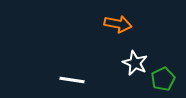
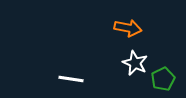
orange arrow: moved 10 px right, 4 px down
white line: moved 1 px left, 1 px up
